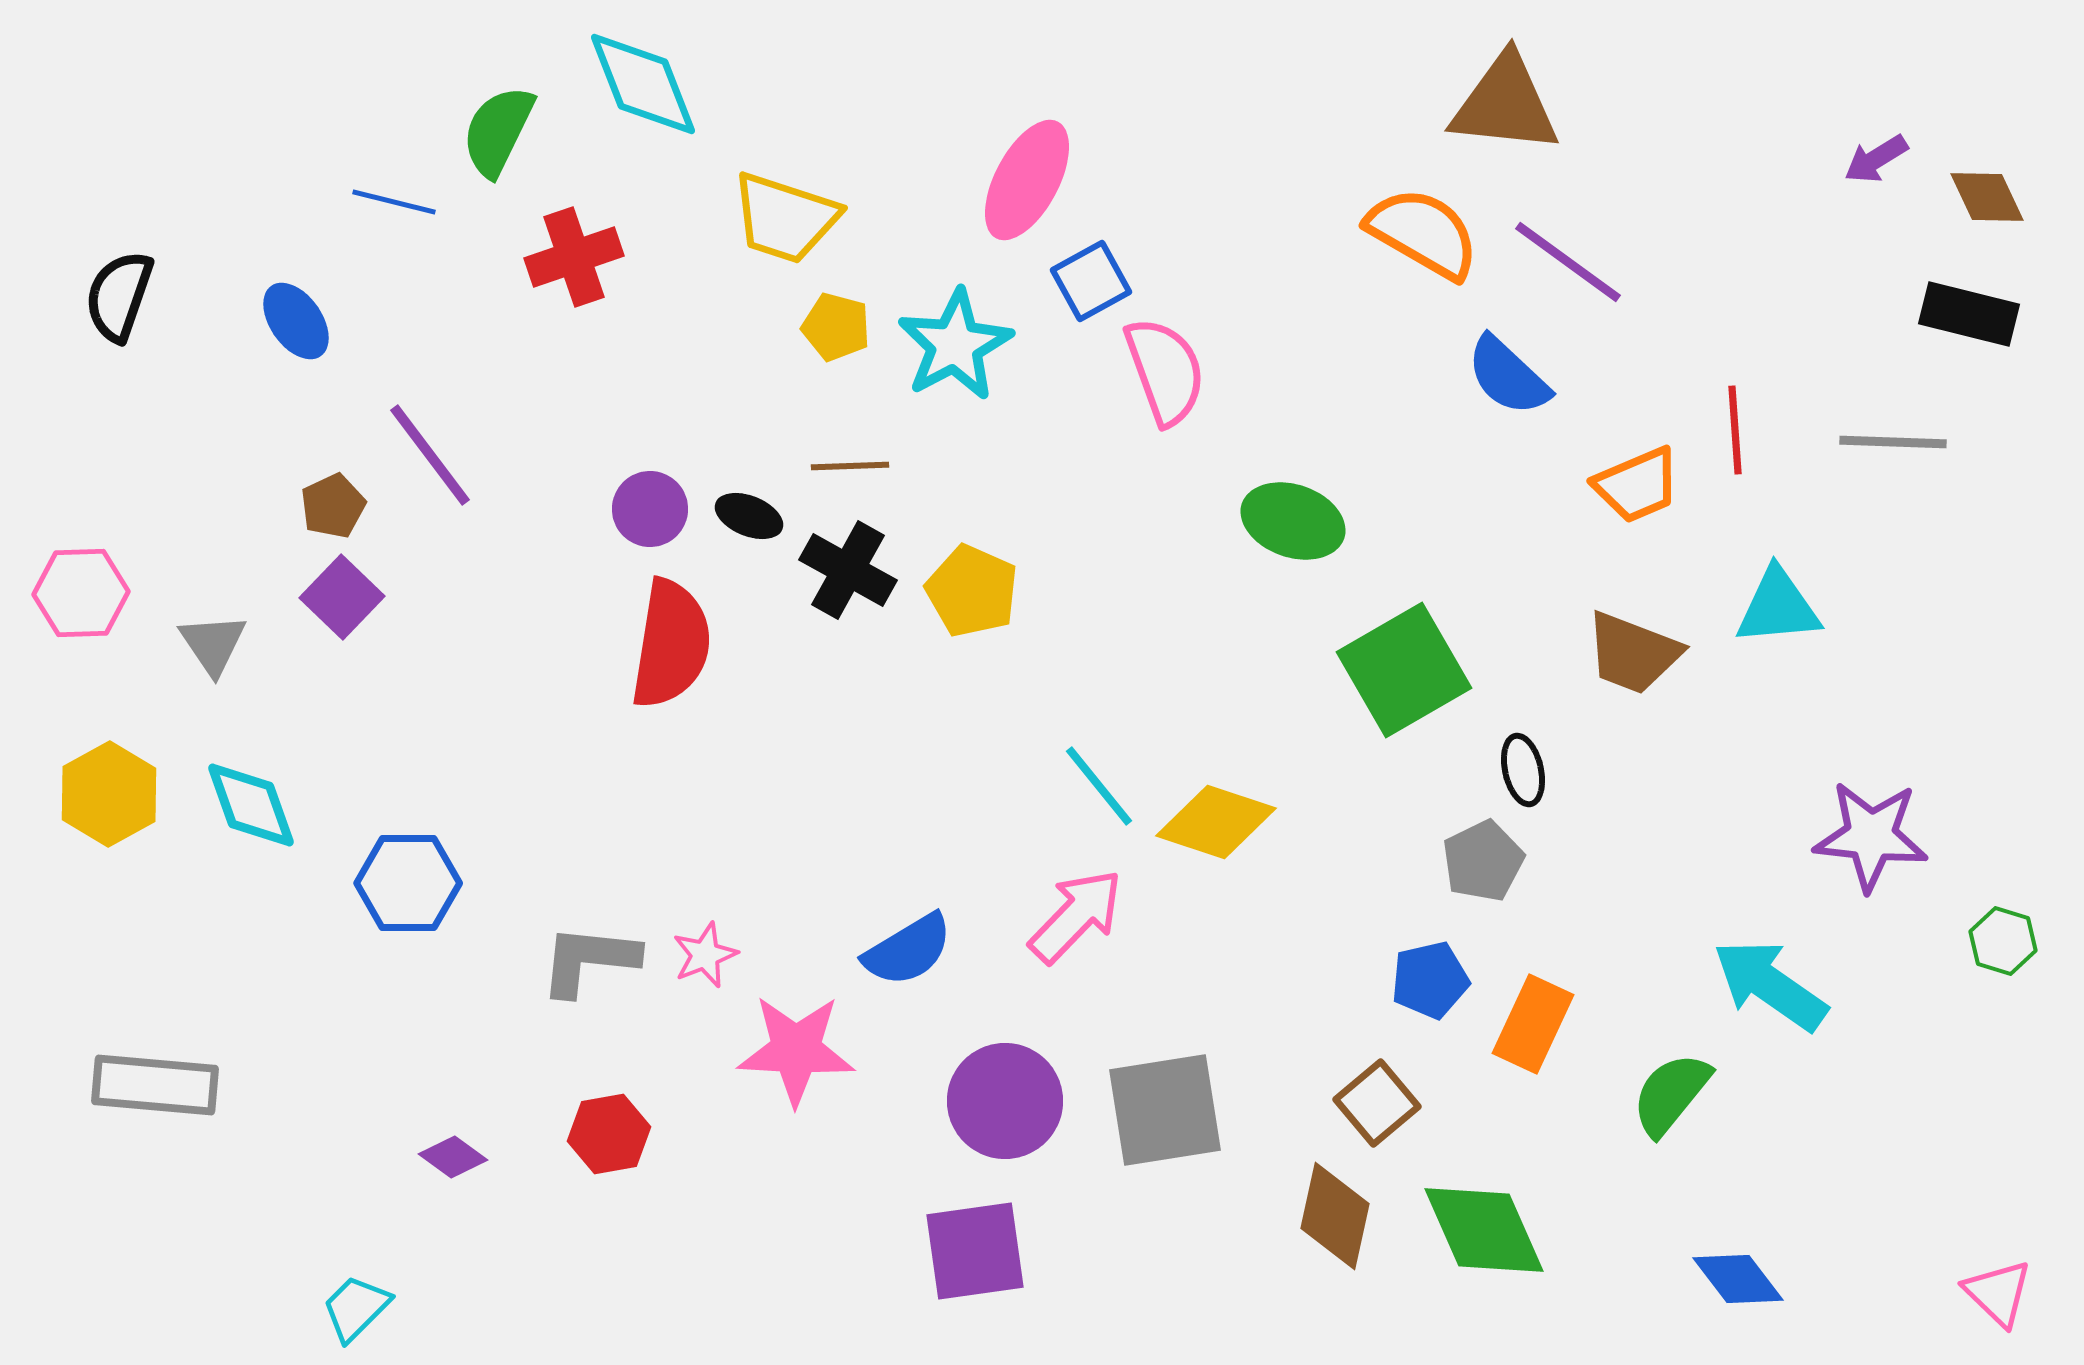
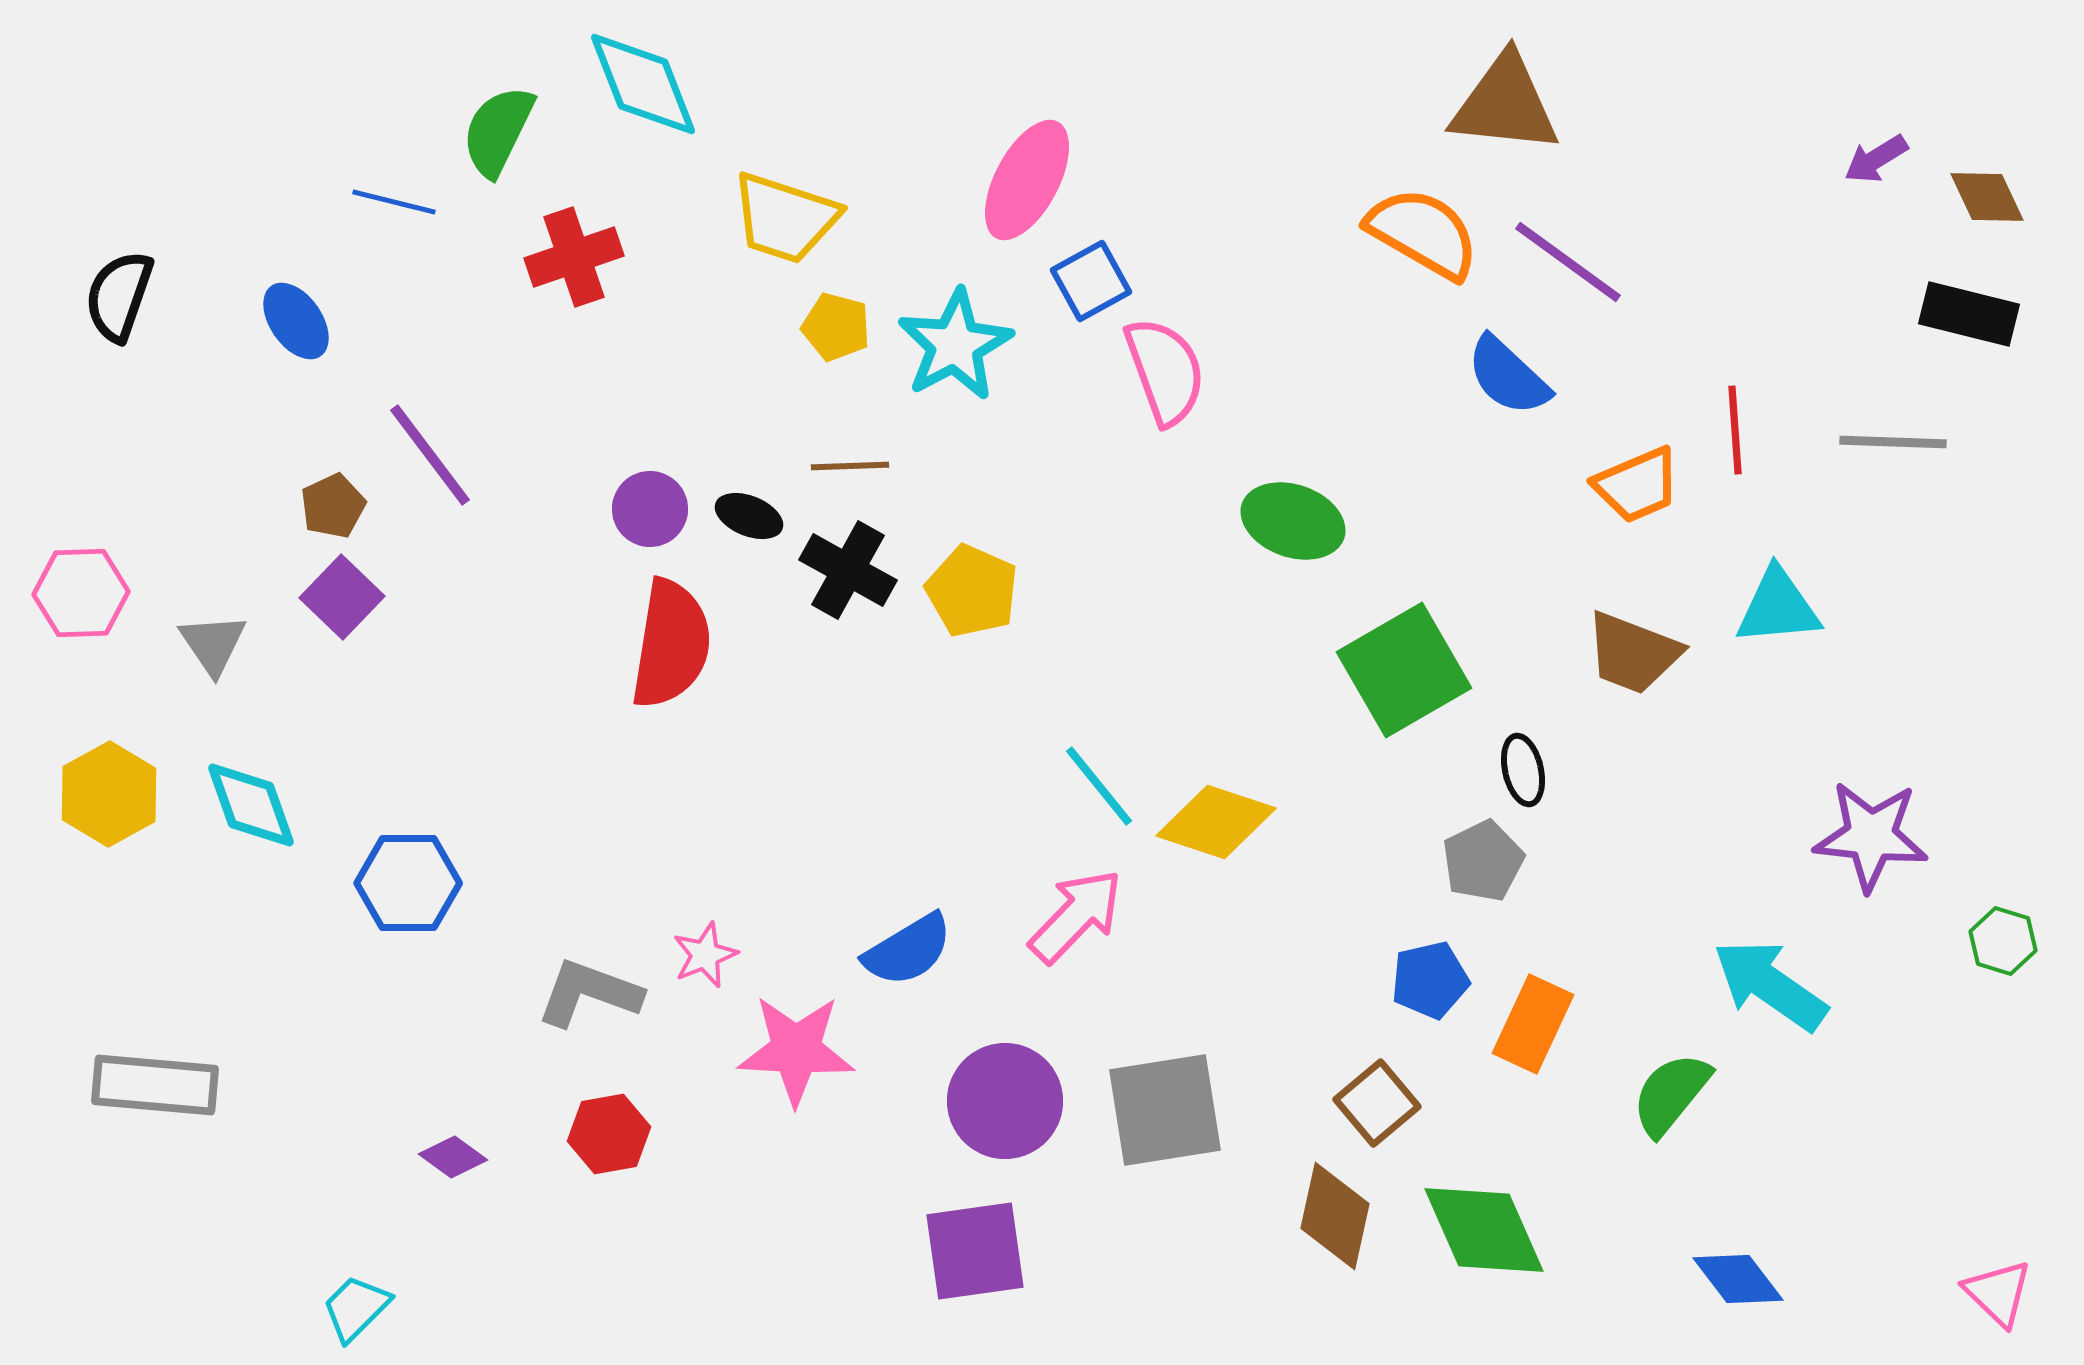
gray L-shape at (589, 960): moved 33 px down; rotated 14 degrees clockwise
